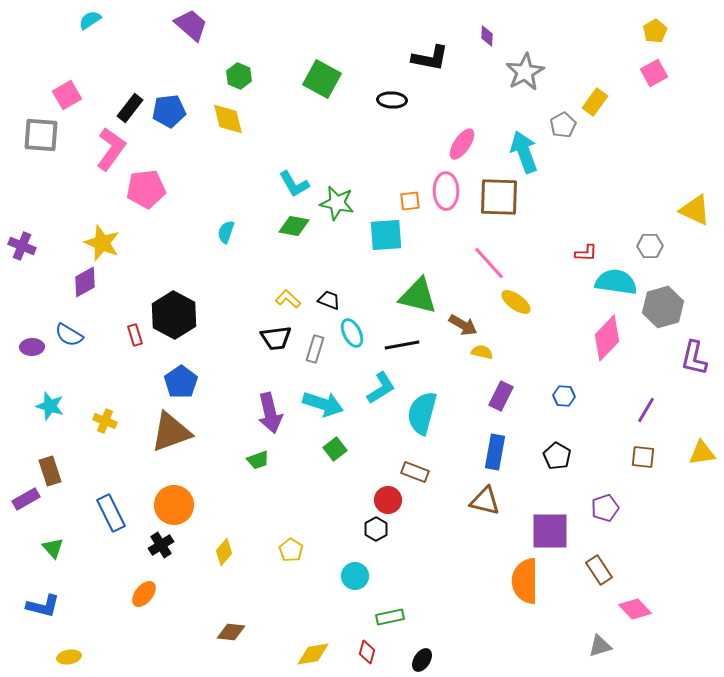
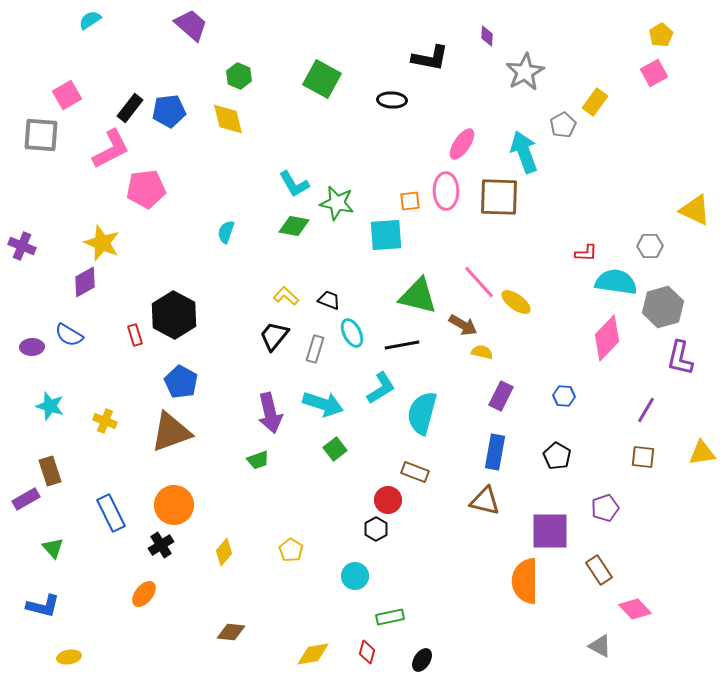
yellow pentagon at (655, 31): moved 6 px right, 4 px down
pink L-shape at (111, 149): rotated 27 degrees clockwise
pink line at (489, 263): moved 10 px left, 19 px down
yellow L-shape at (288, 299): moved 2 px left, 3 px up
black trapezoid at (276, 338): moved 2 px left, 2 px up; rotated 136 degrees clockwise
purple L-shape at (694, 358): moved 14 px left
blue pentagon at (181, 382): rotated 8 degrees counterclockwise
gray triangle at (600, 646): rotated 45 degrees clockwise
